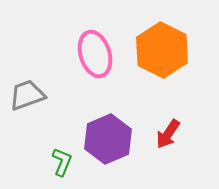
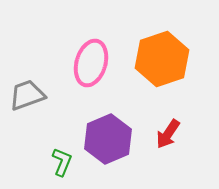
orange hexagon: moved 9 px down; rotated 14 degrees clockwise
pink ellipse: moved 4 px left, 9 px down; rotated 33 degrees clockwise
